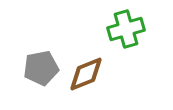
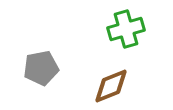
brown diamond: moved 25 px right, 12 px down
